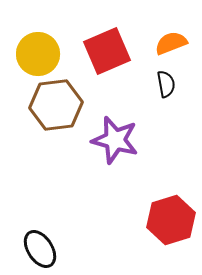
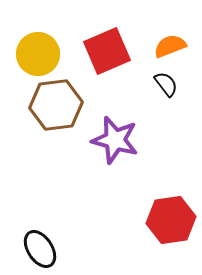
orange semicircle: moved 1 px left, 3 px down
black semicircle: rotated 28 degrees counterclockwise
red hexagon: rotated 9 degrees clockwise
